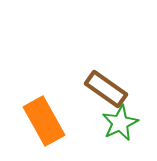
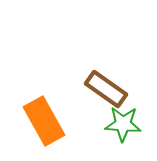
green star: moved 3 px right, 1 px down; rotated 30 degrees clockwise
